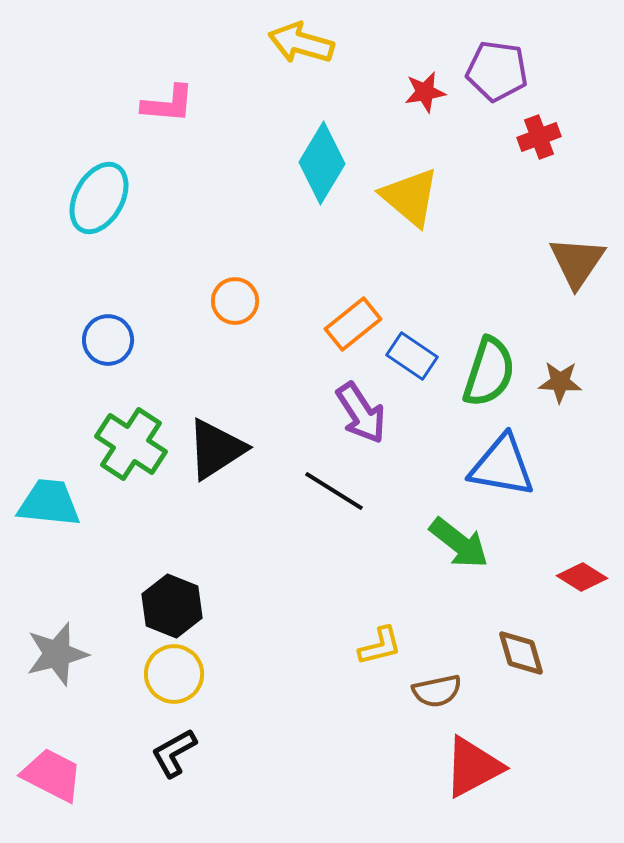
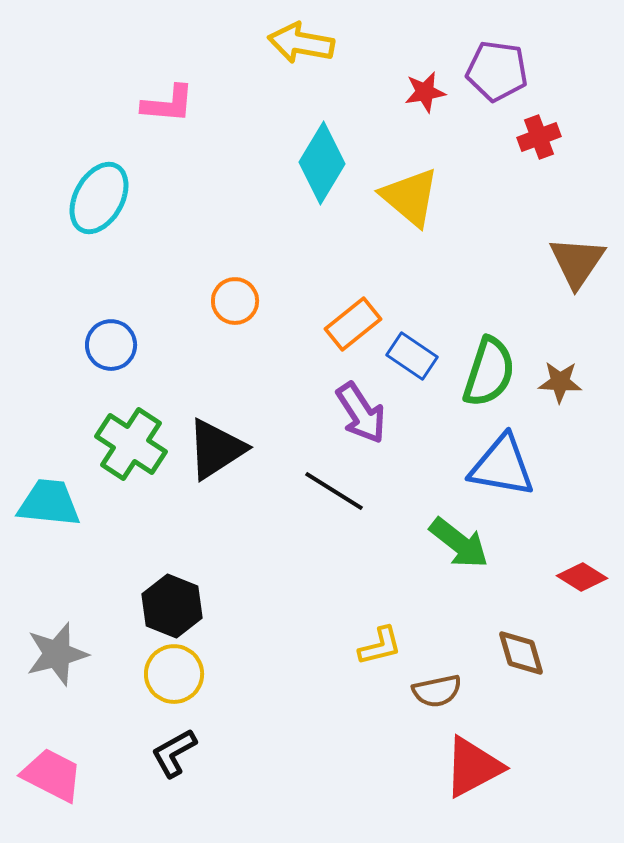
yellow arrow: rotated 6 degrees counterclockwise
blue circle: moved 3 px right, 5 px down
